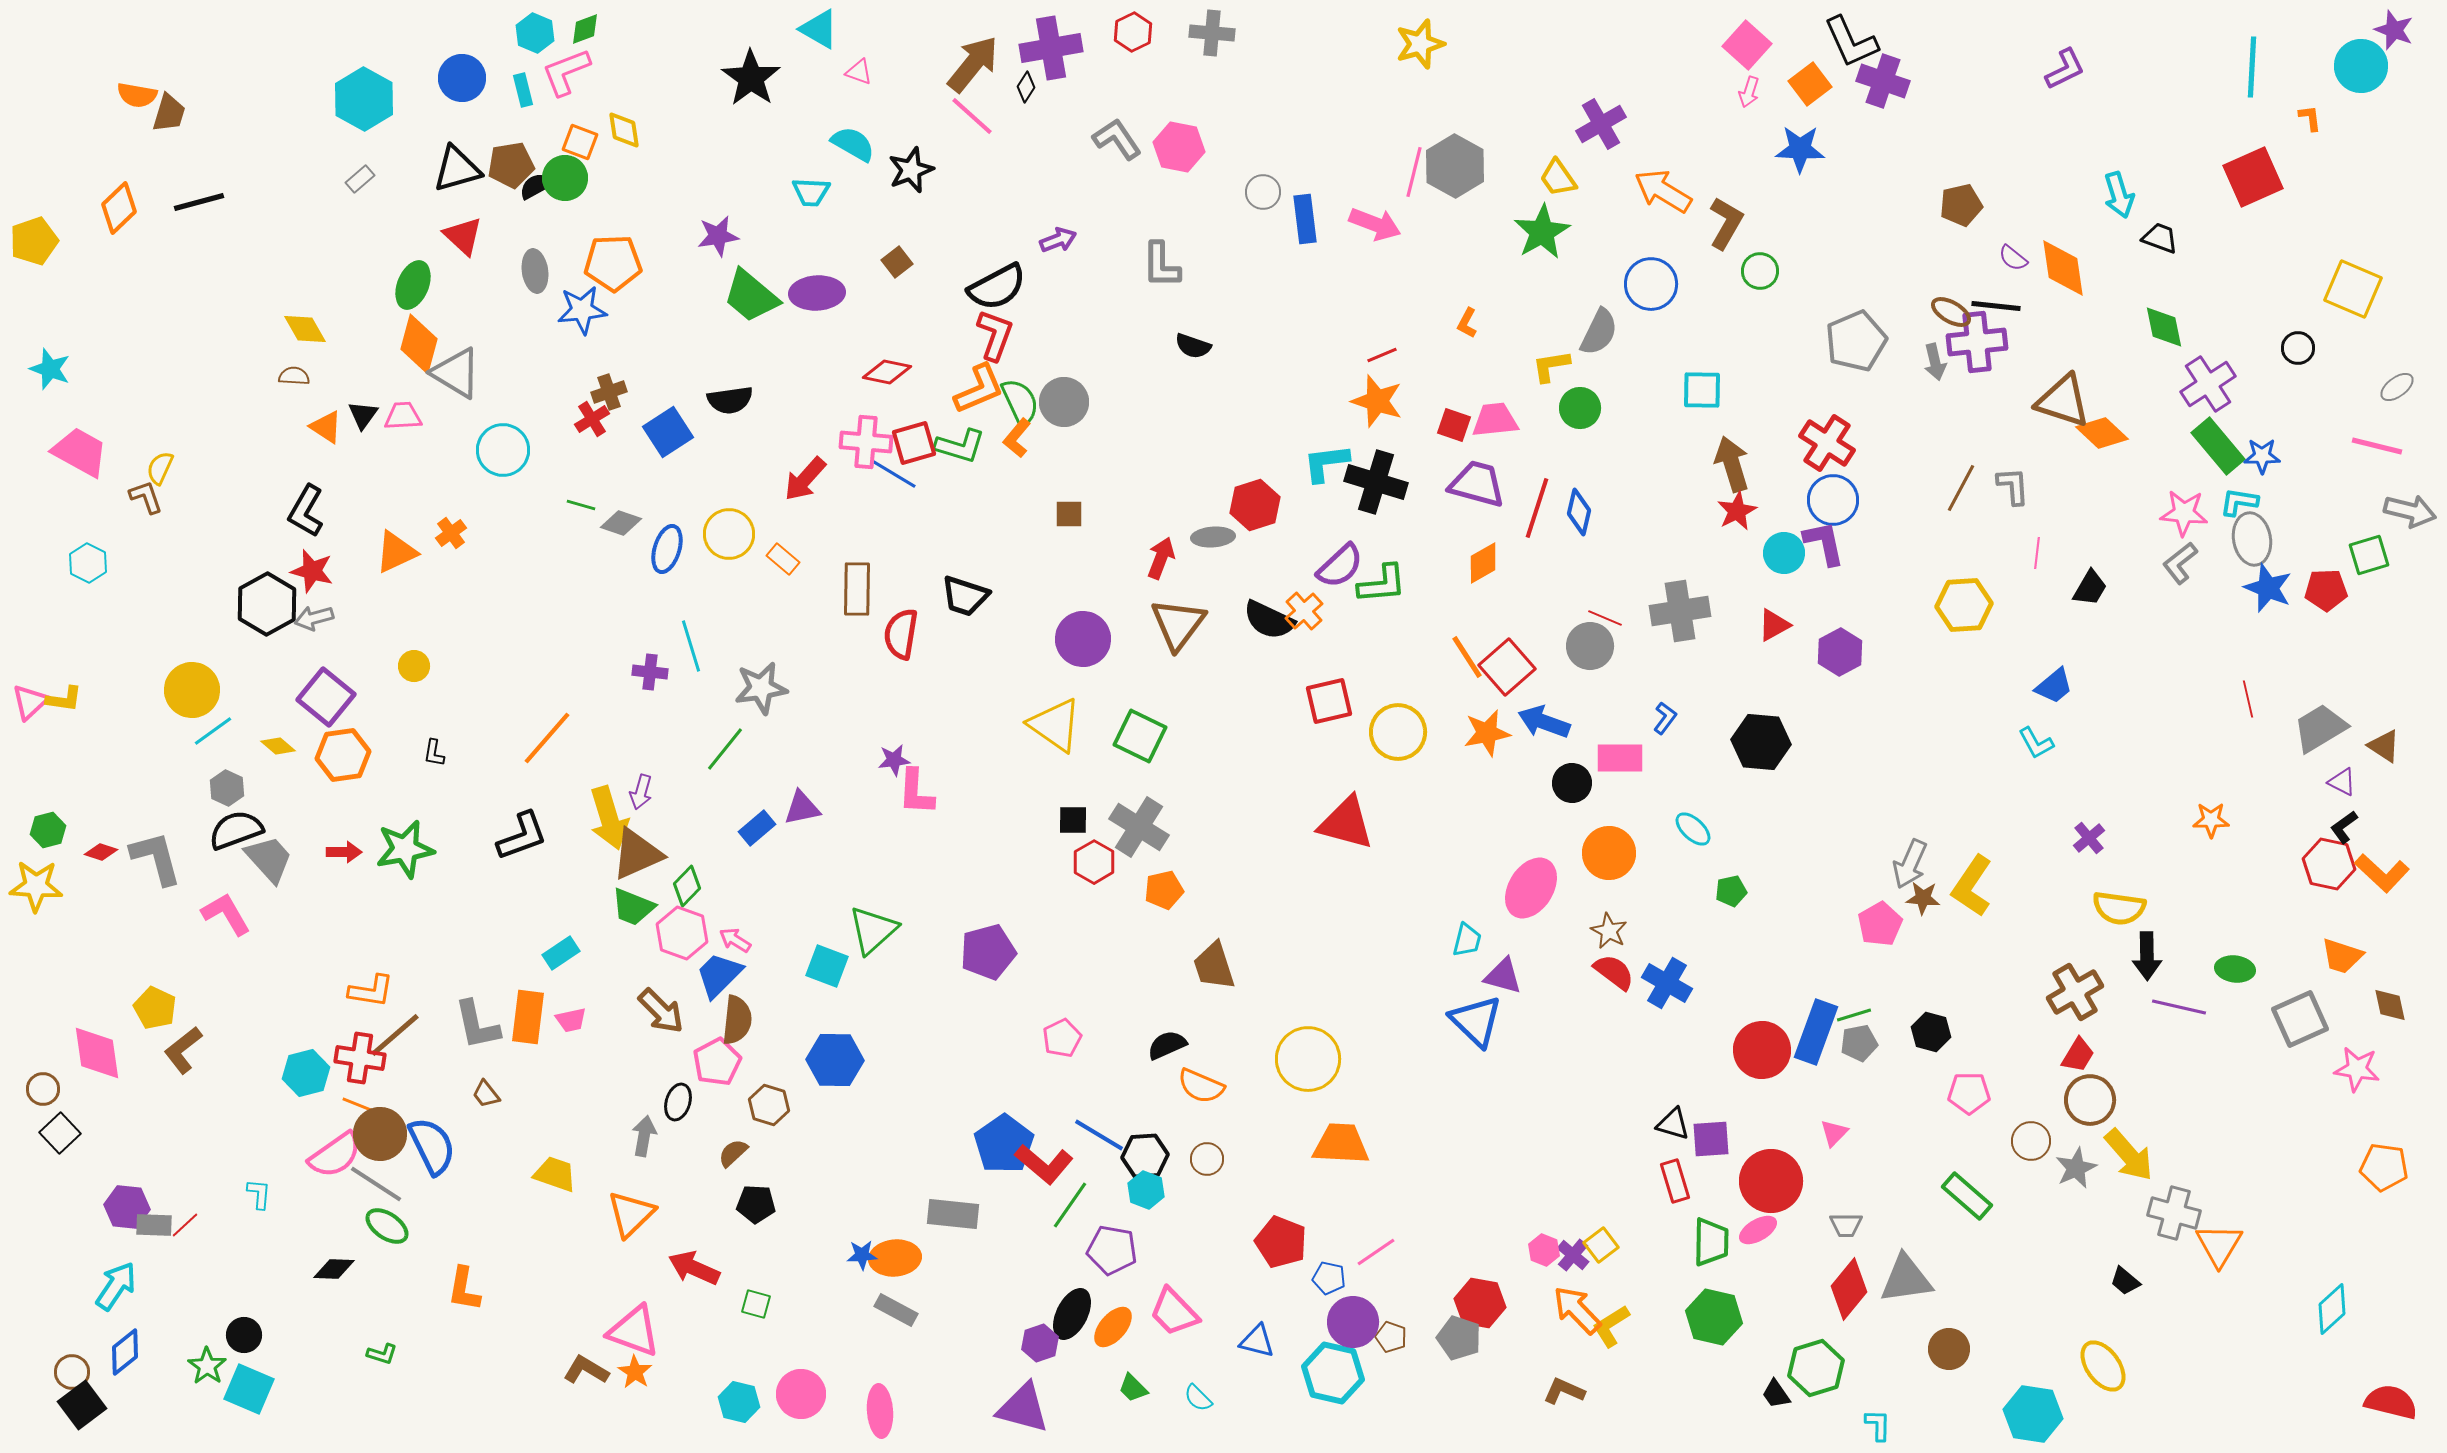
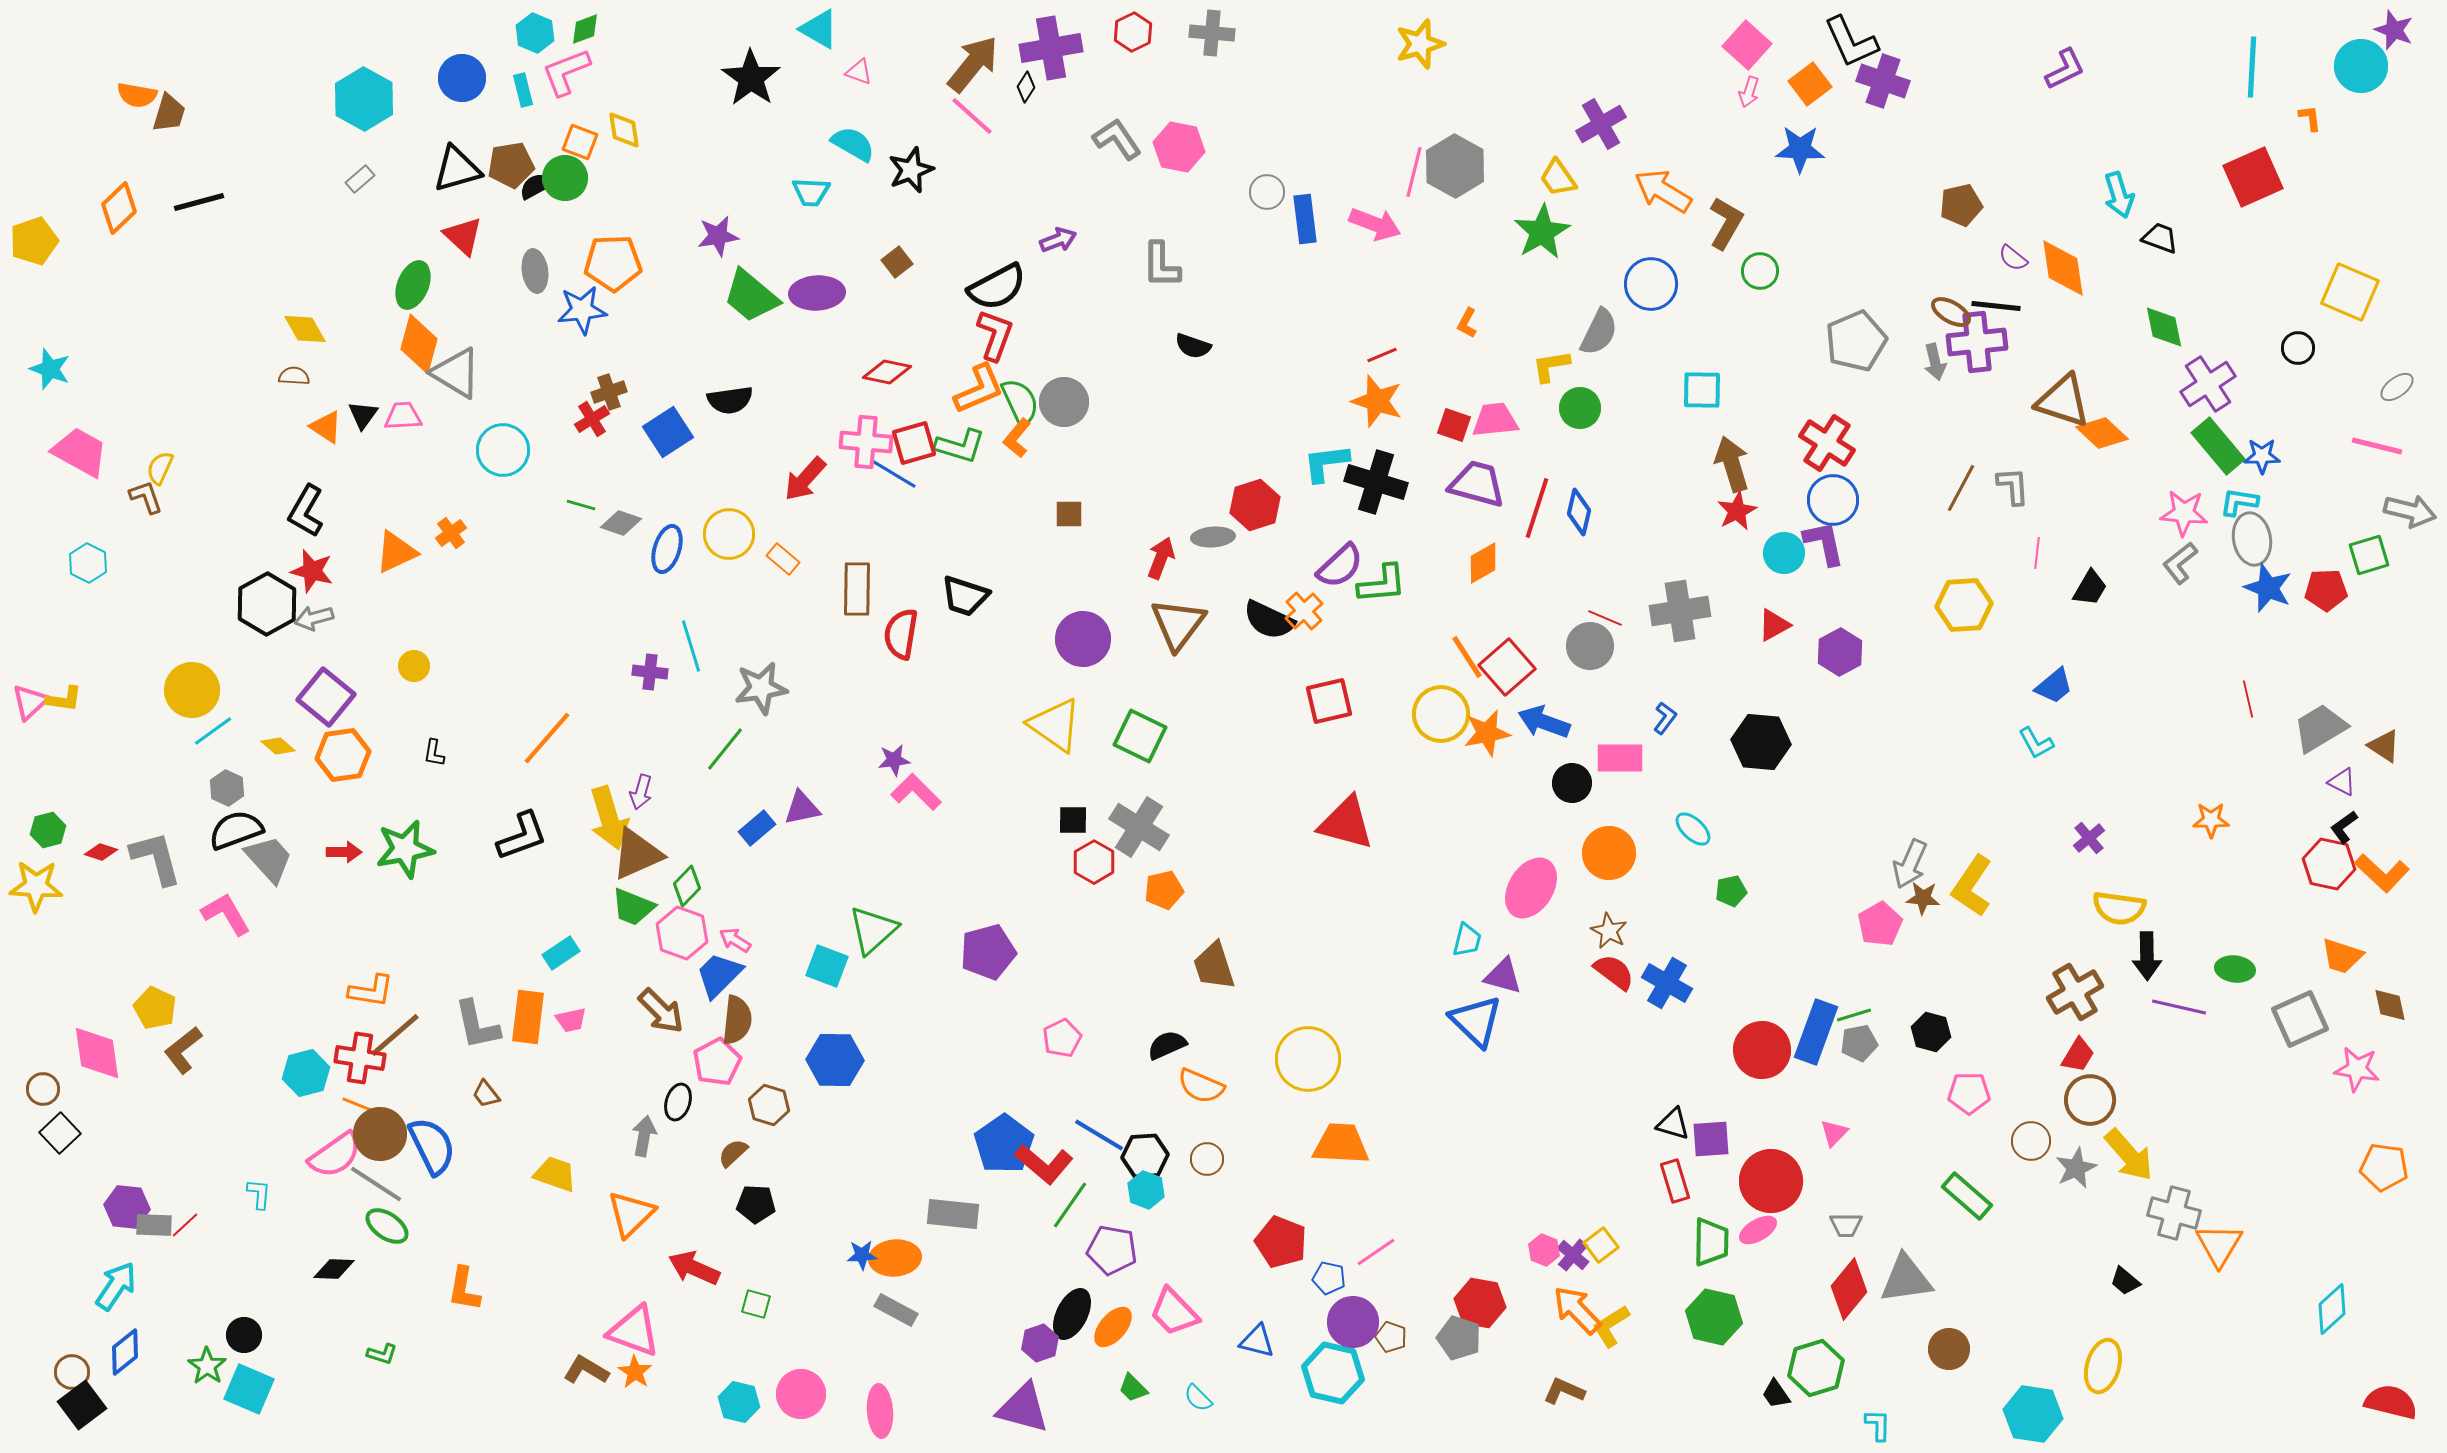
gray circle at (1263, 192): moved 4 px right
yellow square at (2353, 289): moved 3 px left, 3 px down
yellow circle at (1398, 732): moved 43 px right, 18 px up
pink L-shape at (916, 792): rotated 132 degrees clockwise
yellow ellipse at (2103, 1366): rotated 52 degrees clockwise
